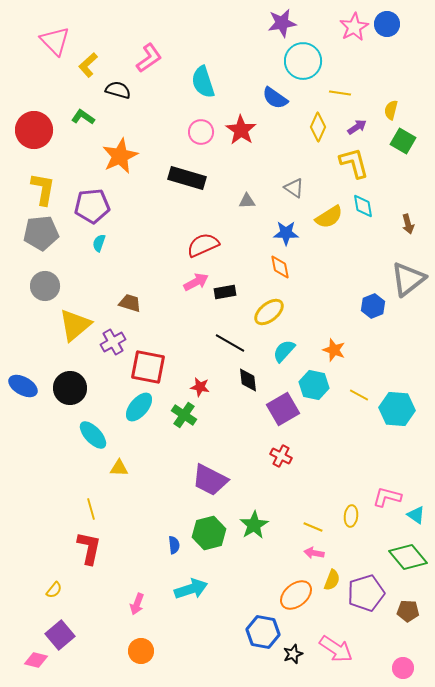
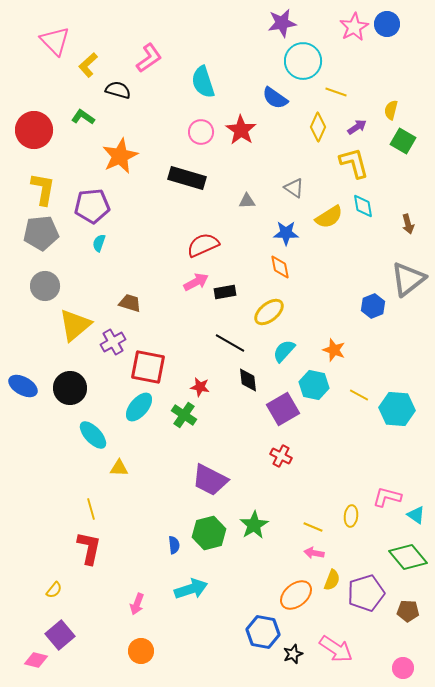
yellow line at (340, 93): moved 4 px left, 1 px up; rotated 10 degrees clockwise
